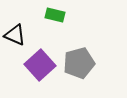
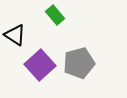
green rectangle: rotated 36 degrees clockwise
black triangle: rotated 10 degrees clockwise
